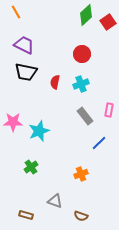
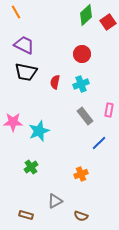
gray triangle: rotated 49 degrees counterclockwise
